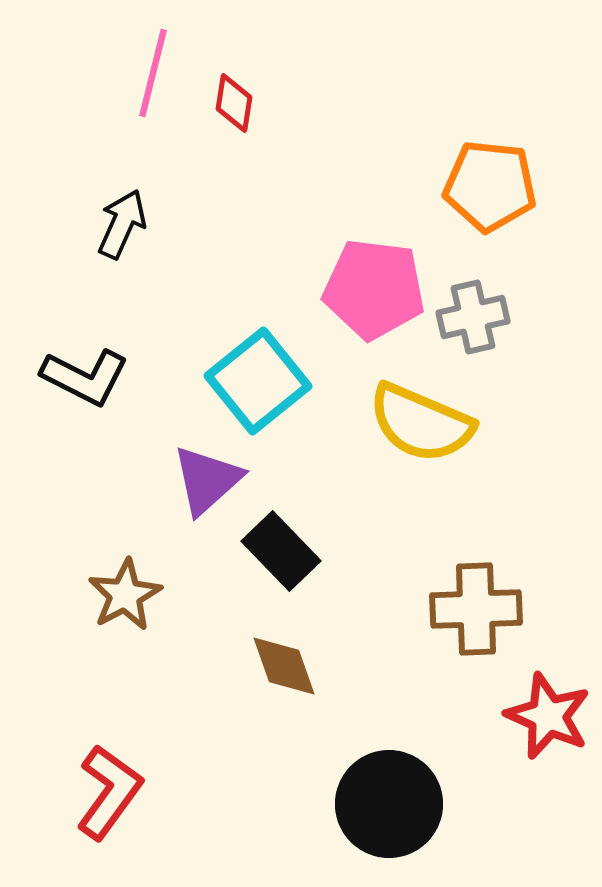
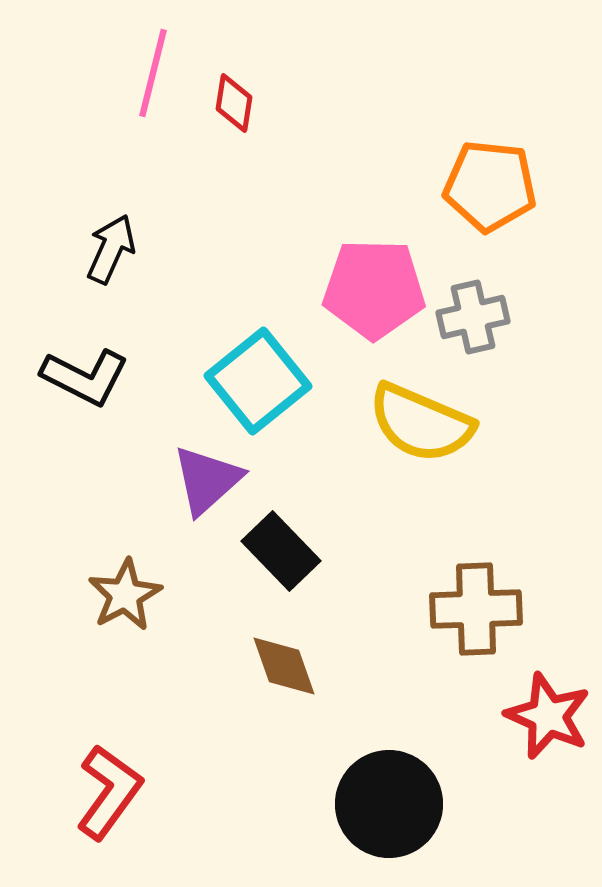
black arrow: moved 11 px left, 25 px down
pink pentagon: rotated 6 degrees counterclockwise
